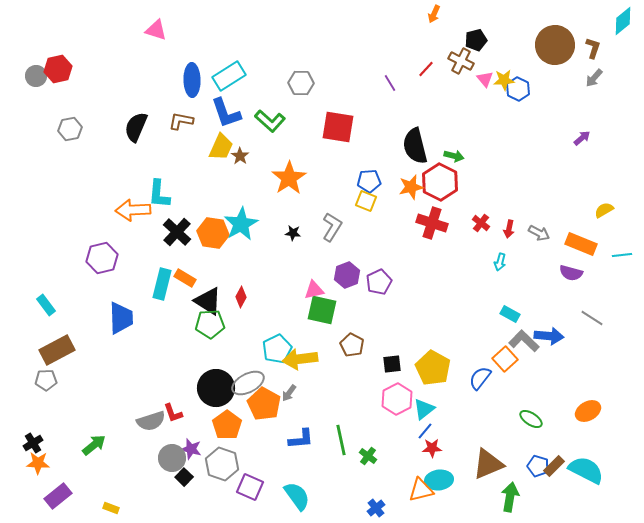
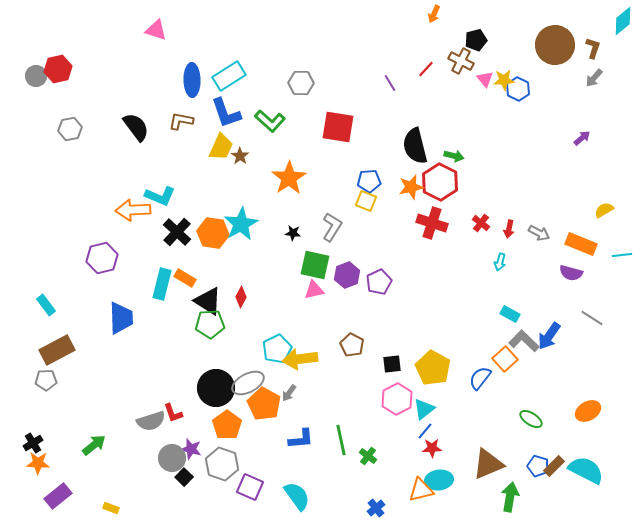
black semicircle at (136, 127): rotated 120 degrees clockwise
cyan L-shape at (159, 194): moved 1 px right, 2 px down; rotated 72 degrees counterclockwise
green square at (322, 310): moved 7 px left, 45 px up
blue arrow at (549, 336): rotated 120 degrees clockwise
